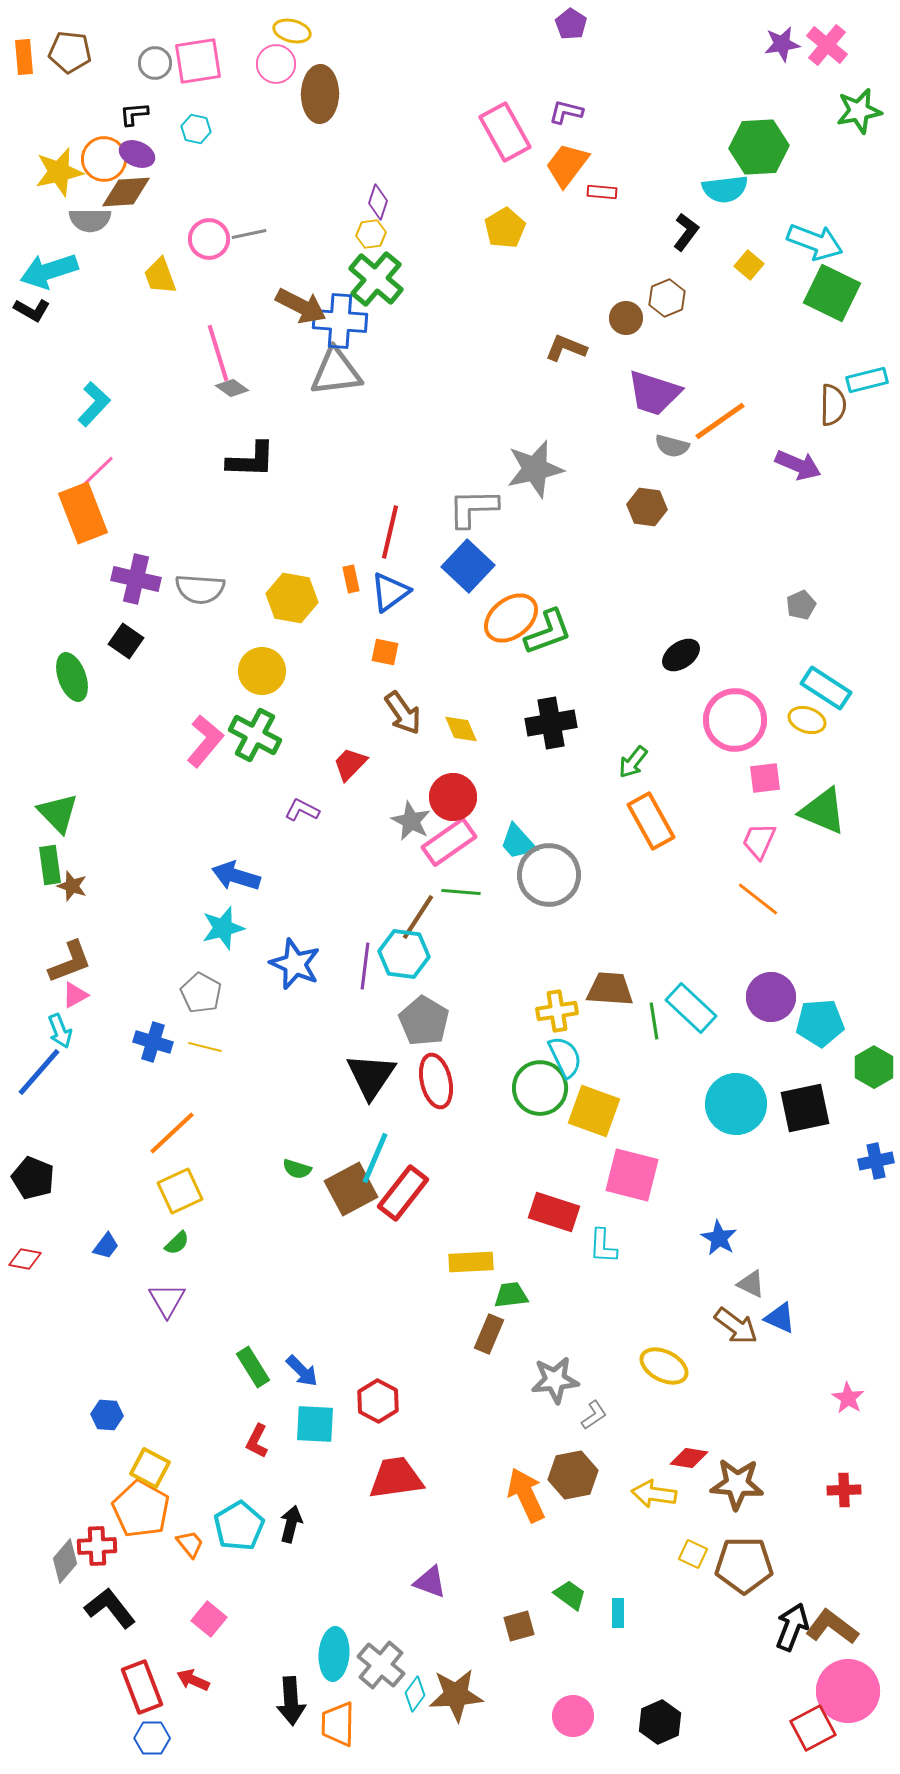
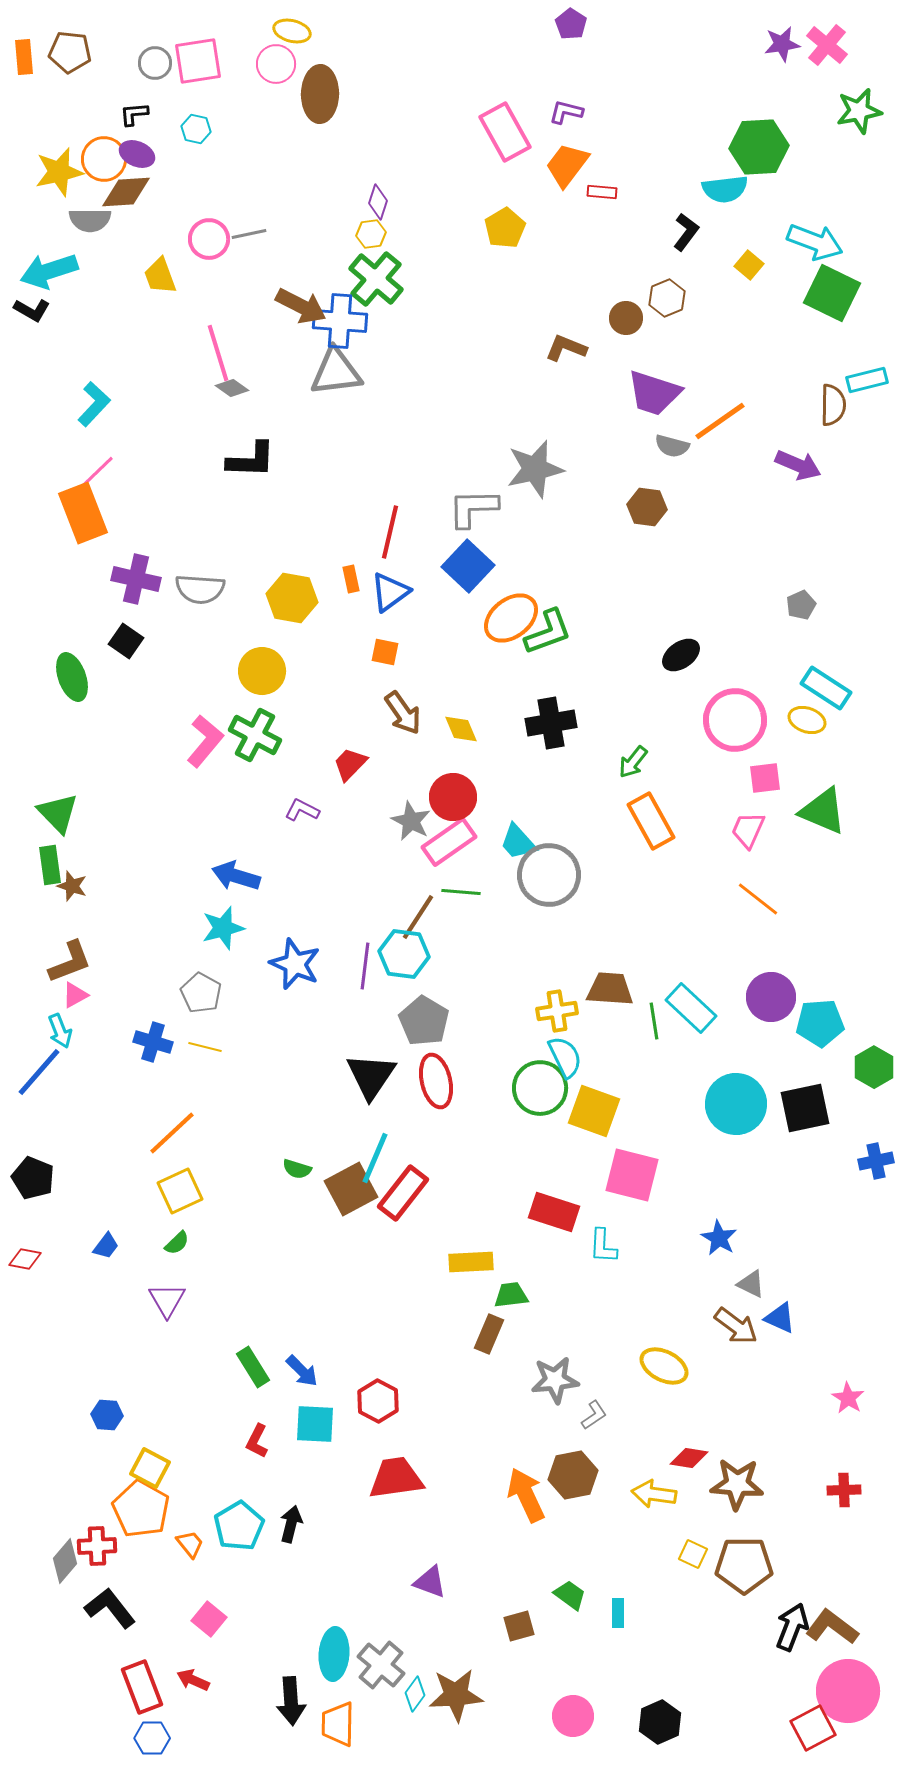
pink trapezoid at (759, 841): moved 11 px left, 11 px up
